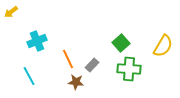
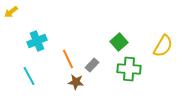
green square: moved 2 px left, 1 px up
